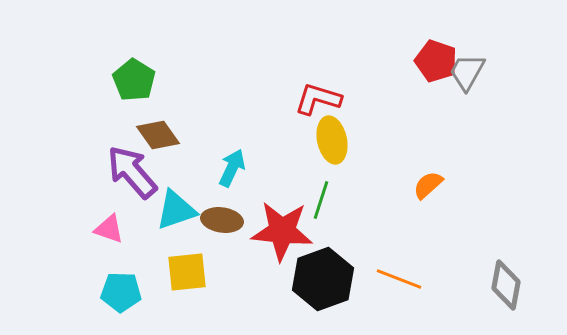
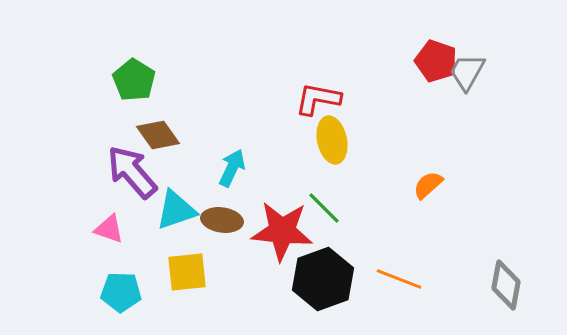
red L-shape: rotated 6 degrees counterclockwise
green line: moved 3 px right, 8 px down; rotated 63 degrees counterclockwise
